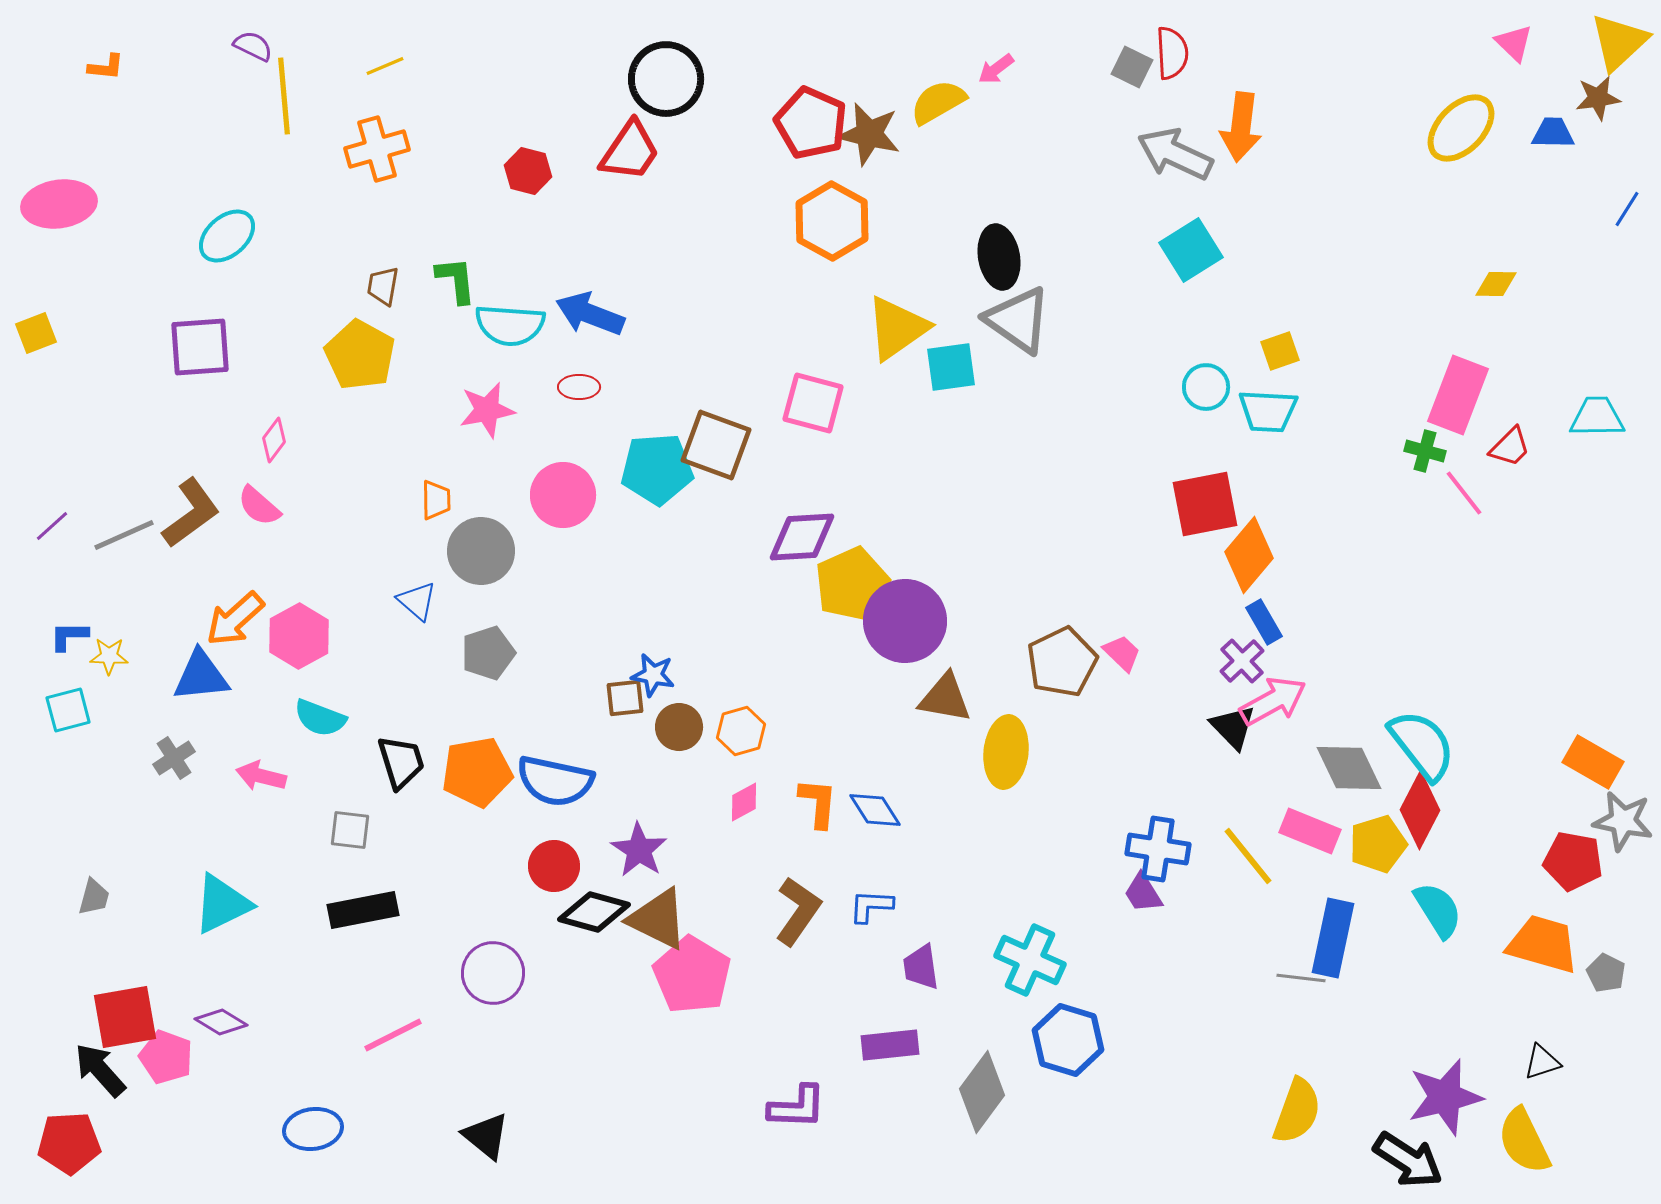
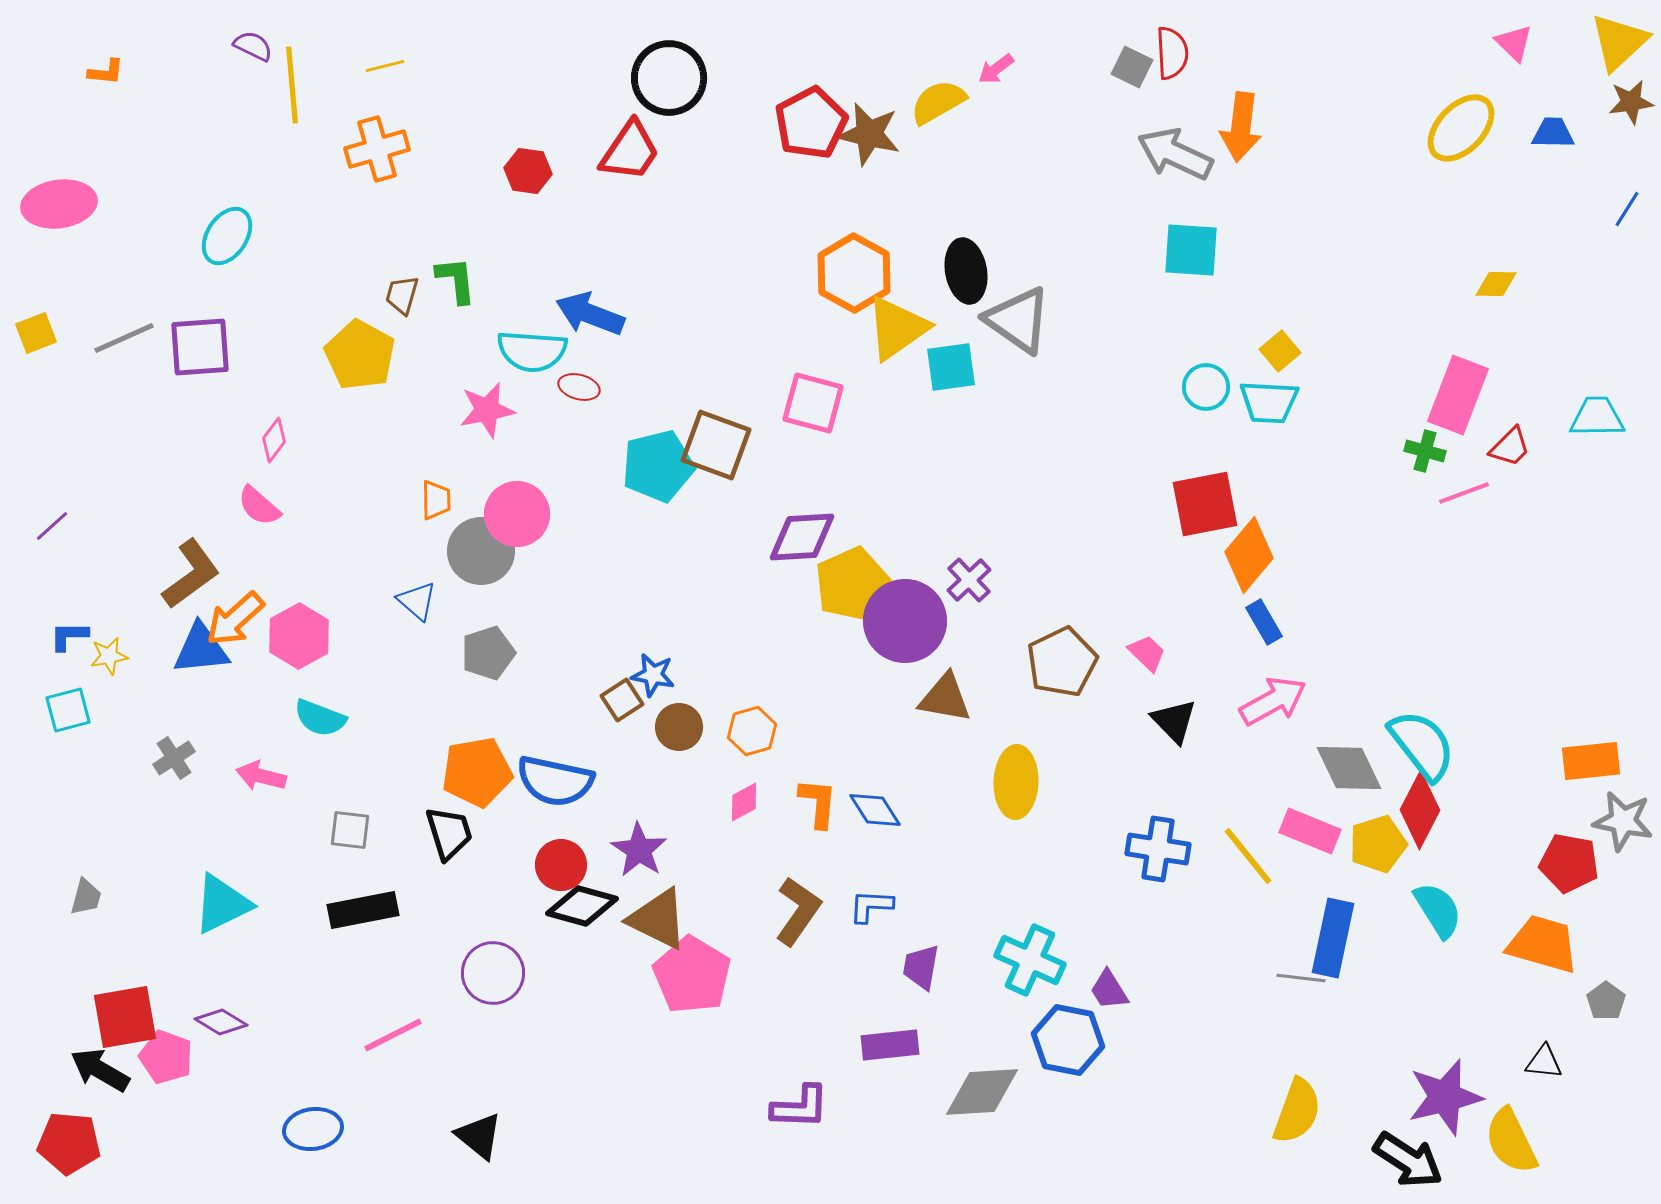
yellow line at (385, 66): rotated 9 degrees clockwise
orange L-shape at (106, 67): moved 5 px down
black circle at (666, 79): moved 3 px right, 1 px up
yellow line at (284, 96): moved 8 px right, 11 px up
brown star at (1598, 98): moved 33 px right, 4 px down
red pentagon at (811, 123): rotated 20 degrees clockwise
red hexagon at (528, 171): rotated 6 degrees counterclockwise
orange hexagon at (832, 221): moved 22 px right, 52 px down
cyan ellipse at (227, 236): rotated 16 degrees counterclockwise
cyan square at (1191, 250): rotated 36 degrees clockwise
black ellipse at (999, 257): moved 33 px left, 14 px down
brown trapezoid at (383, 286): moved 19 px right, 9 px down; rotated 6 degrees clockwise
cyan semicircle at (510, 325): moved 22 px right, 26 px down
yellow square at (1280, 351): rotated 21 degrees counterclockwise
red ellipse at (579, 387): rotated 15 degrees clockwise
cyan trapezoid at (1268, 411): moved 1 px right, 9 px up
cyan pentagon at (657, 469): moved 1 px right, 3 px up; rotated 10 degrees counterclockwise
pink line at (1464, 493): rotated 72 degrees counterclockwise
pink circle at (563, 495): moved 46 px left, 19 px down
brown L-shape at (191, 513): moved 61 px down
gray line at (124, 535): moved 197 px up
pink trapezoid at (1122, 653): moved 25 px right
yellow star at (109, 656): rotated 12 degrees counterclockwise
purple cross at (1242, 661): moved 273 px left, 81 px up
blue triangle at (201, 676): moved 27 px up
brown square at (625, 698): moved 3 px left, 2 px down; rotated 27 degrees counterclockwise
black triangle at (1233, 727): moved 59 px left, 6 px up
orange hexagon at (741, 731): moved 11 px right
yellow ellipse at (1006, 752): moved 10 px right, 30 px down; rotated 4 degrees counterclockwise
black trapezoid at (401, 762): moved 48 px right, 71 px down
orange rectangle at (1593, 762): moved 2 px left, 1 px up; rotated 36 degrees counterclockwise
red pentagon at (1573, 861): moved 4 px left, 2 px down
red circle at (554, 866): moved 7 px right, 1 px up
purple trapezoid at (1143, 893): moved 34 px left, 97 px down
gray trapezoid at (94, 897): moved 8 px left
black diamond at (594, 912): moved 12 px left, 6 px up
purple trapezoid at (921, 967): rotated 18 degrees clockwise
gray pentagon at (1606, 973): moved 28 px down; rotated 9 degrees clockwise
blue hexagon at (1068, 1040): rotated 6 degrees counterclockwise
black triangle at (1542, 1062): moved 2 px right; rotated 24 degrees clockwise
black arrow at (100, 1070): rotated 18 degrees counterclockwise
gray diamond at (982, 1092): rotated 50 degrees clockwise
purple L-shape at (797, 1107): moved 3 px right
black triangle at (486, 1136): moved 7 px left
yellow semicircle at (1524, 1141): moved 13 px left
red pentagon at (69, 1143): rotated 8 degrees clockwise
